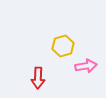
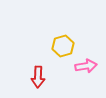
red arrow: moved 1 px up
